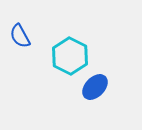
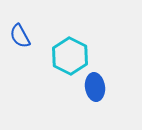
blue ellipse: rotated 52 degrees counterclockwise
